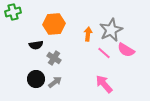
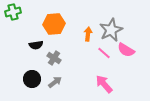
black circle: moved 4 px left
